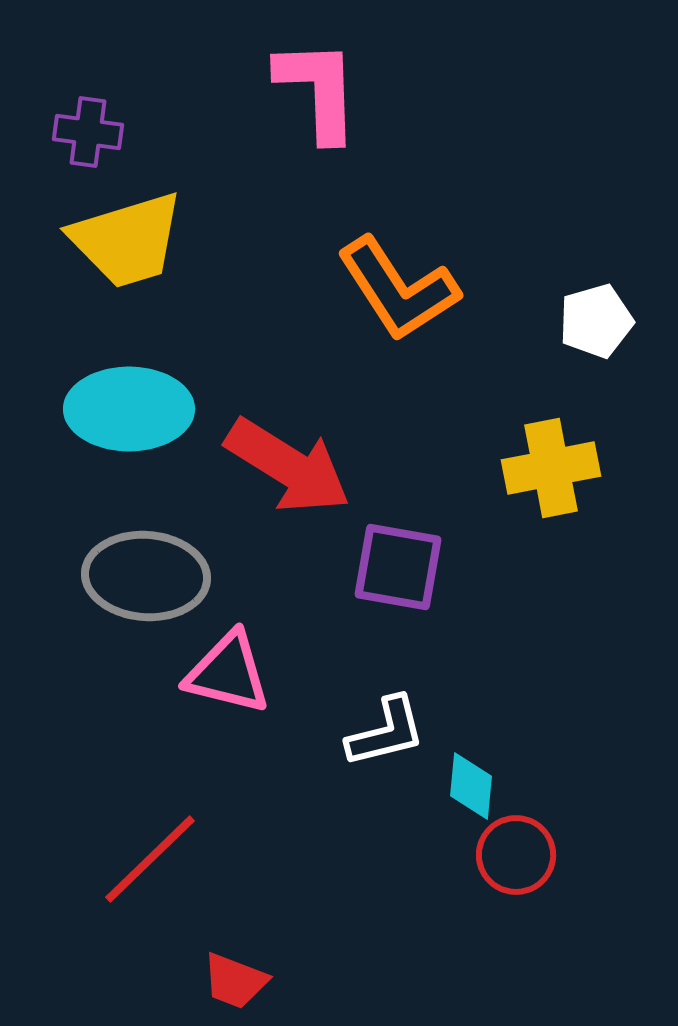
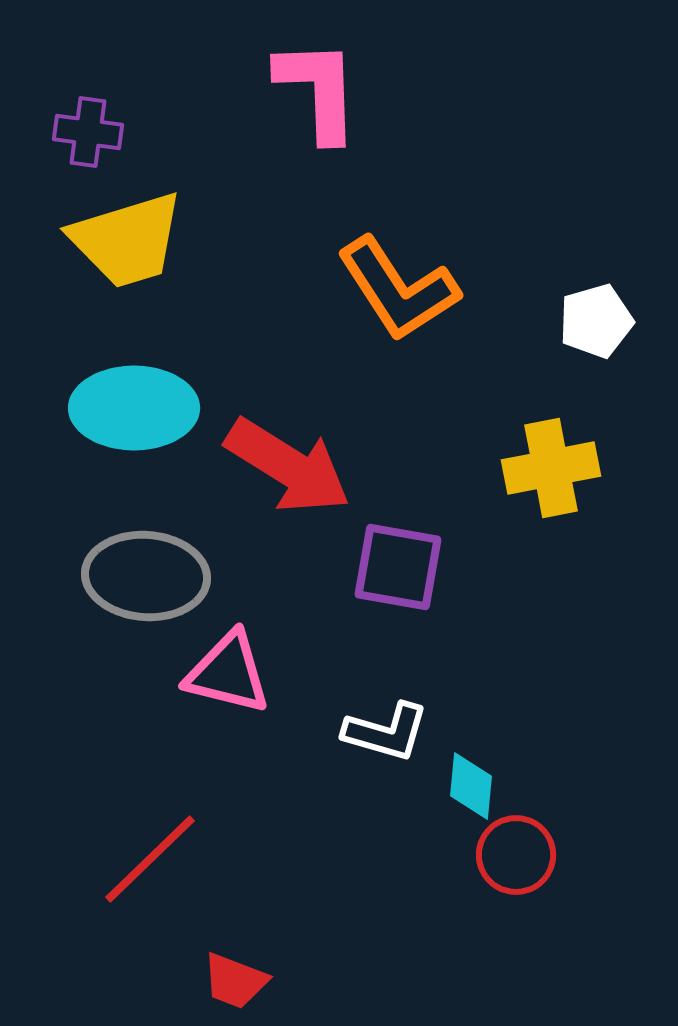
cyan ellipse: moved 5 px right, 1 px up
white L-shape: rotated 30 degrees clockwise
